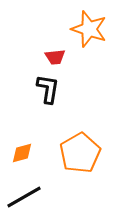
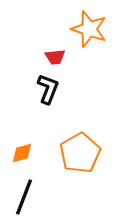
black L-shape: rotated 12 degrees clockwise
black line: rotated 39 degrees counterclockwise
